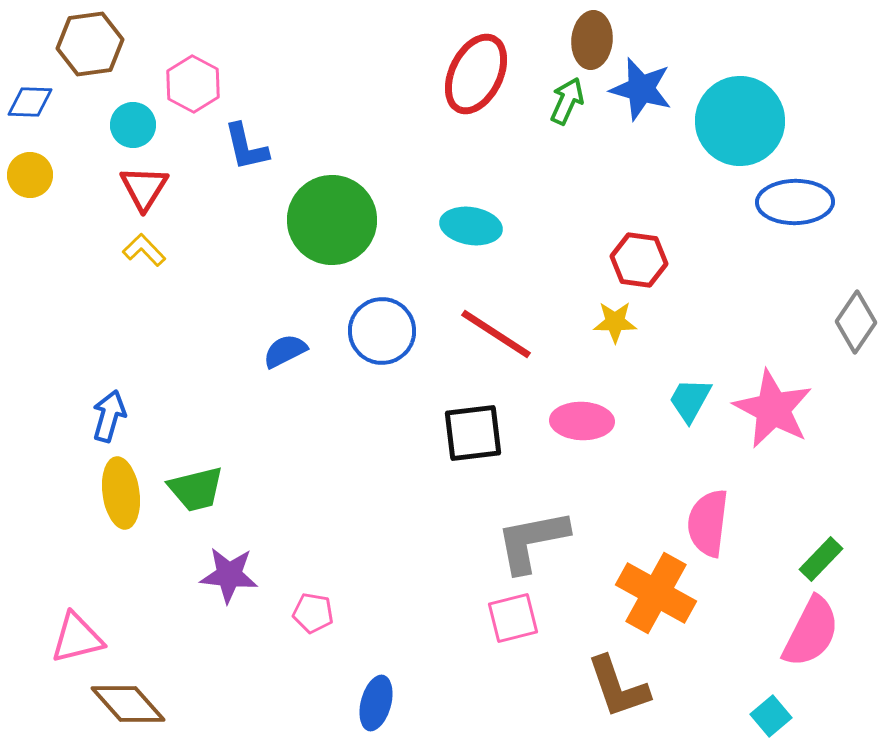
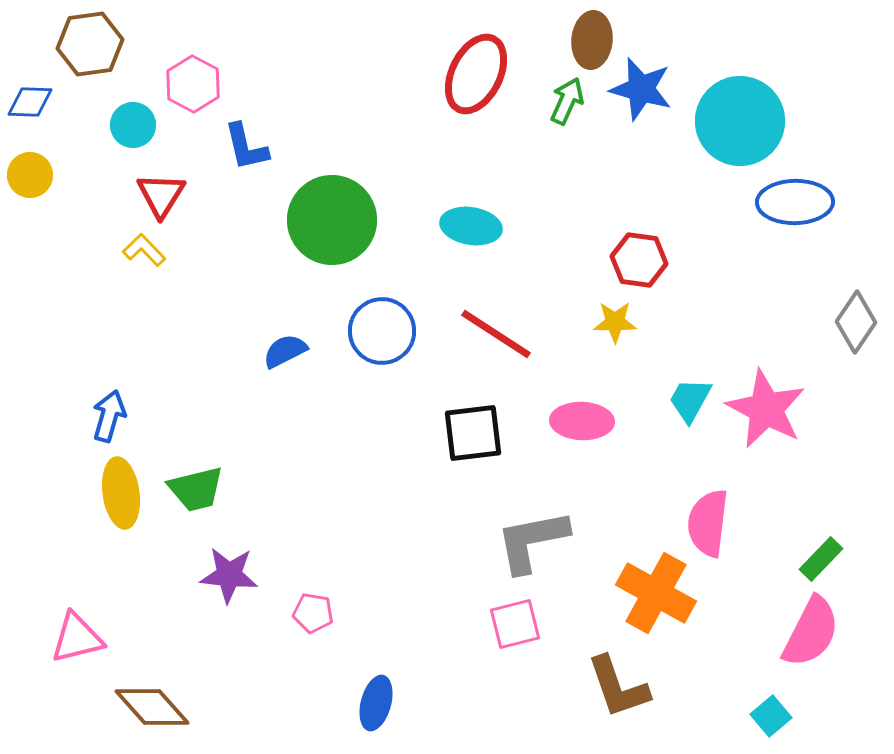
red triangle at (144, 188): moved 17 px right, 7 px down
pink star at (773, 409): moved 7 px left
pink square at (513, 618): moved 2 px right, 6 px down
brown diamond at (128, 704): moved 24 px right, 3 px down
